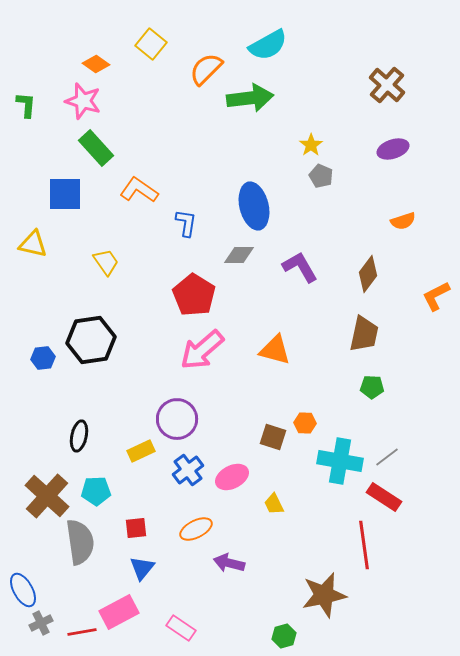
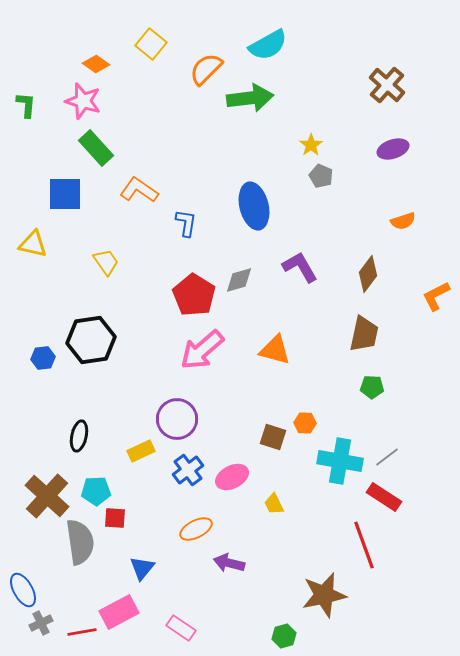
gray diamond at (239, 255): moved 25 px down; rotated 16 degrees counterclockwise
red square at (136, 528): moved 21 px left, 10 px up; rotated 10 degrees clockwise
red line at (364, 545): rotated 12 degrees counterclockwise
